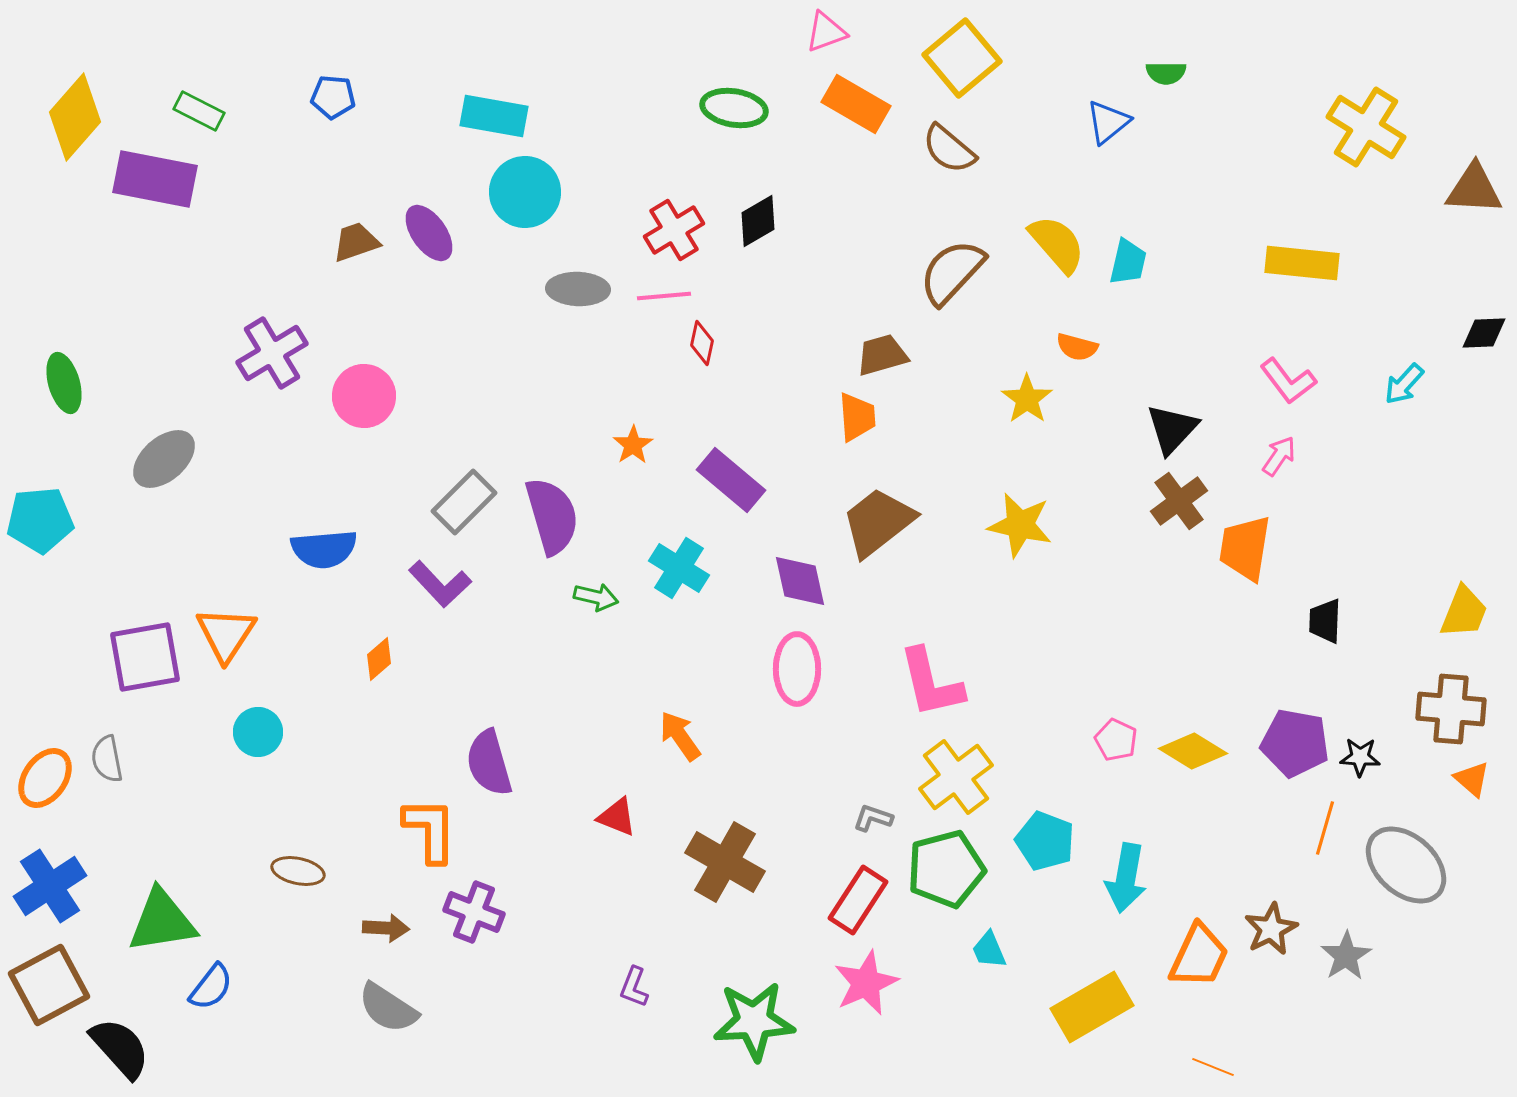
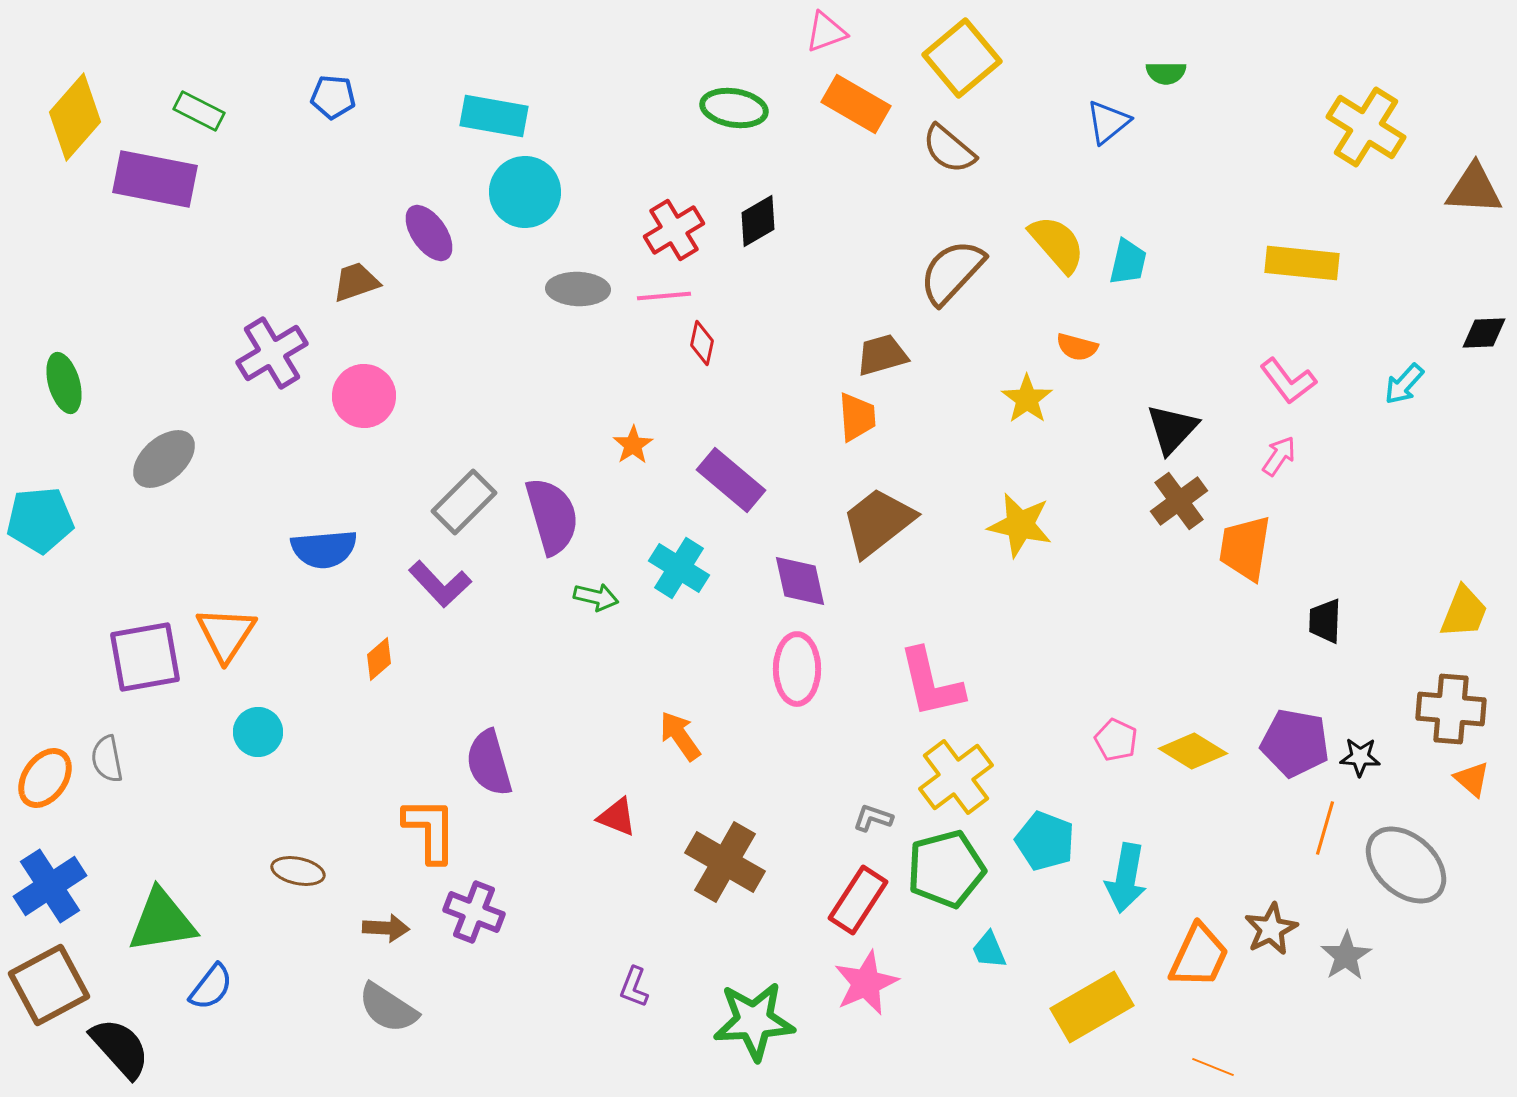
brown trapezoid at (356, 242): moved 40 px down
